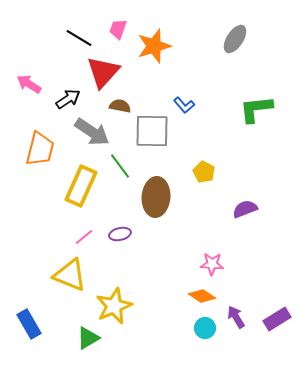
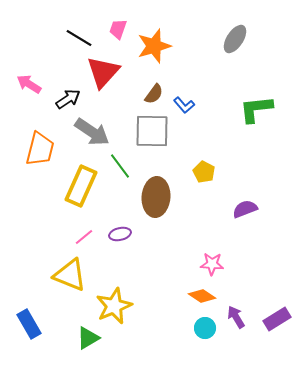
brown semicircle: moved 34 px right, 12 px up; rotated 115 degrees clockwise
